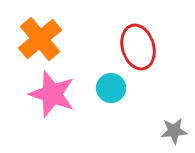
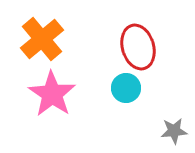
orange cross: moved 2 px right
cyan circle: moved 15 px right
pink star: rotated 15 degrees clockwise
